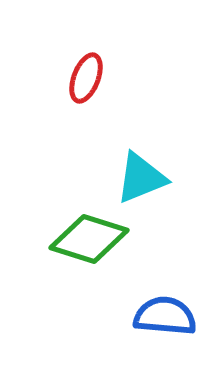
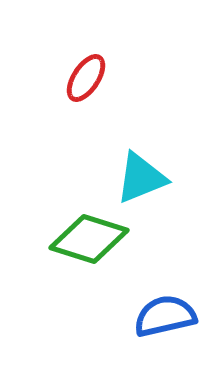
red ellipse: rotated 12 degrees clockwise
blue semicircle: rotated 18 degrees counterclockwise
